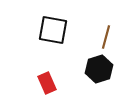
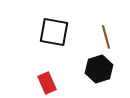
black square: moved 1 px right, 2 px down
brown line: rotated 30 degrees counterclockwise
